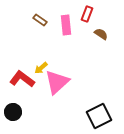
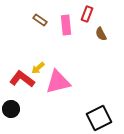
brown semicircle: rotated 152 degrees counterclockwise
yellow arrow: moved 3 px left
pink triangle: moved 1 px right; rotated 28 degrees clockwise
black circle: moved 2 px left, 3 px up
black square: moved 2 px down
